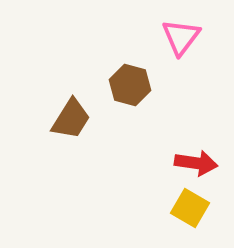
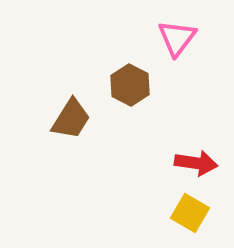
pink triangle: moved 4 px left, 1 px down
brown hexagon: rotated 12 degrees clockwise
yellow square: moved 5 px down
